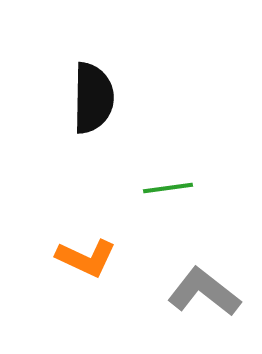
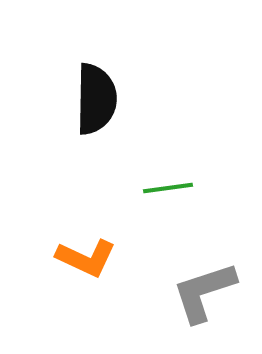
black semicircle: moved 3 px right, 1 px down
gray L-shape: rotated 56 degrees counterclockwise
